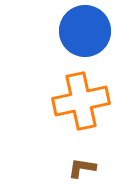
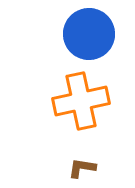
blue circle: moved 4 px right, 3 px down
